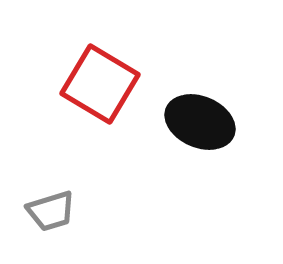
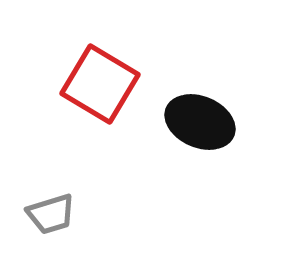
gray trapezoid: moved 3 px down
